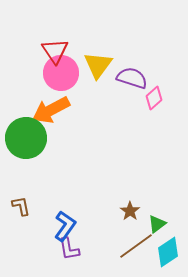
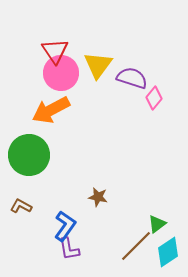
pink diamond: rotated 10 degrees counterclockwise
green circle: moved 3 px right, 17 px down
brown L-shape: rotated 50 degrees counterclockwise
brown star: moved 32 px left, 14 px up; rotated 24 degrees counterclockwise
brown line: rotated 9 degrees counterclockwise
